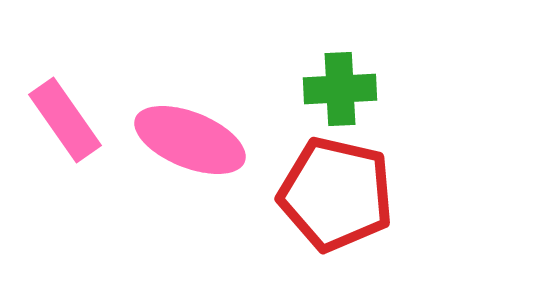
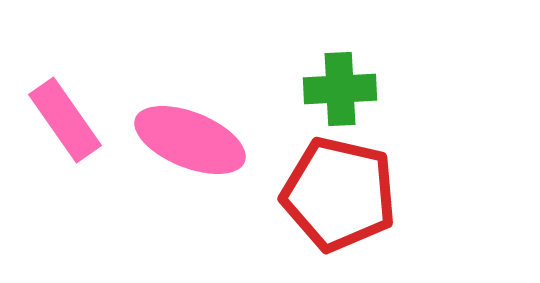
red pentagon: moved 3 px right
